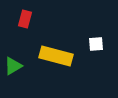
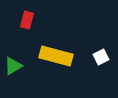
red rectangle: moved 2 px right, 1 px down
white square: moved 5 px right, 13 px down; rotated 21 degrees counterclockwise
